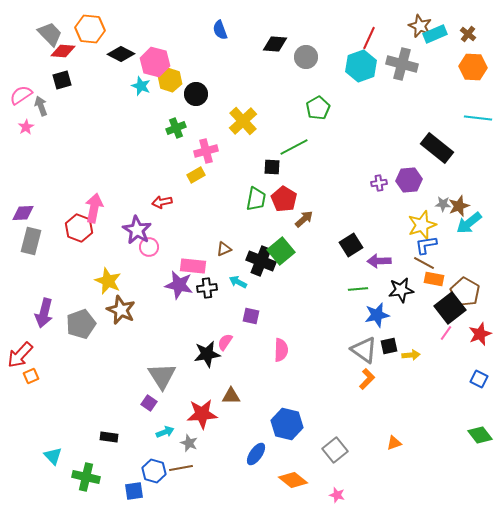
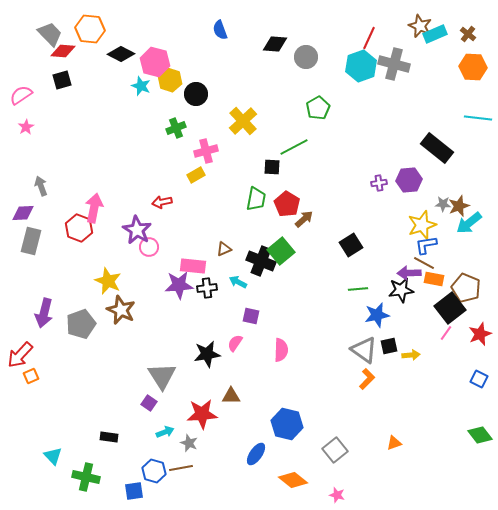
gray cross at (402, 64): moved 8 px left
gray arrow at (41, 106): moved 80 px down
red pentagon at (284, 199): moved 3 px right, 5 px down
purple arrow at (379, 261): moved 30 px right, 12 px down
purple star at (179, 285): rotated 16 degrees counterclockwise
brown pentagon at (465, 292): moved 1 px right, 4 px up; rotated 8 degrees counterclockwise
pink semicircle at (225, 342): moved 10 px right, 1 px down
